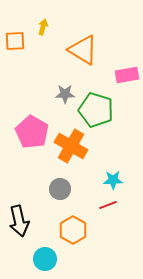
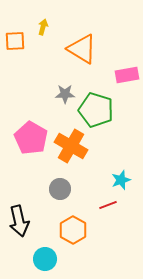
orange triangle: moved 1 px left, 1 px up
pink pentagon: moved 1 px left, 6 px down
cyan star: moved 8 px right; rotated 18 degrees counterclockwise
